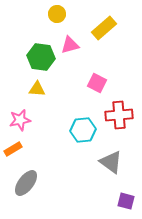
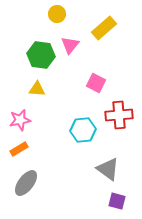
pink triangle: rotated 36 degrees counterclockwise
green hexagon: moved 2 px up
pink square: moved 1 px left
orange rectangle: moved 6 px right
gray triangle: moved 3 px left, 7 px down
purple square: moved 9 px left
